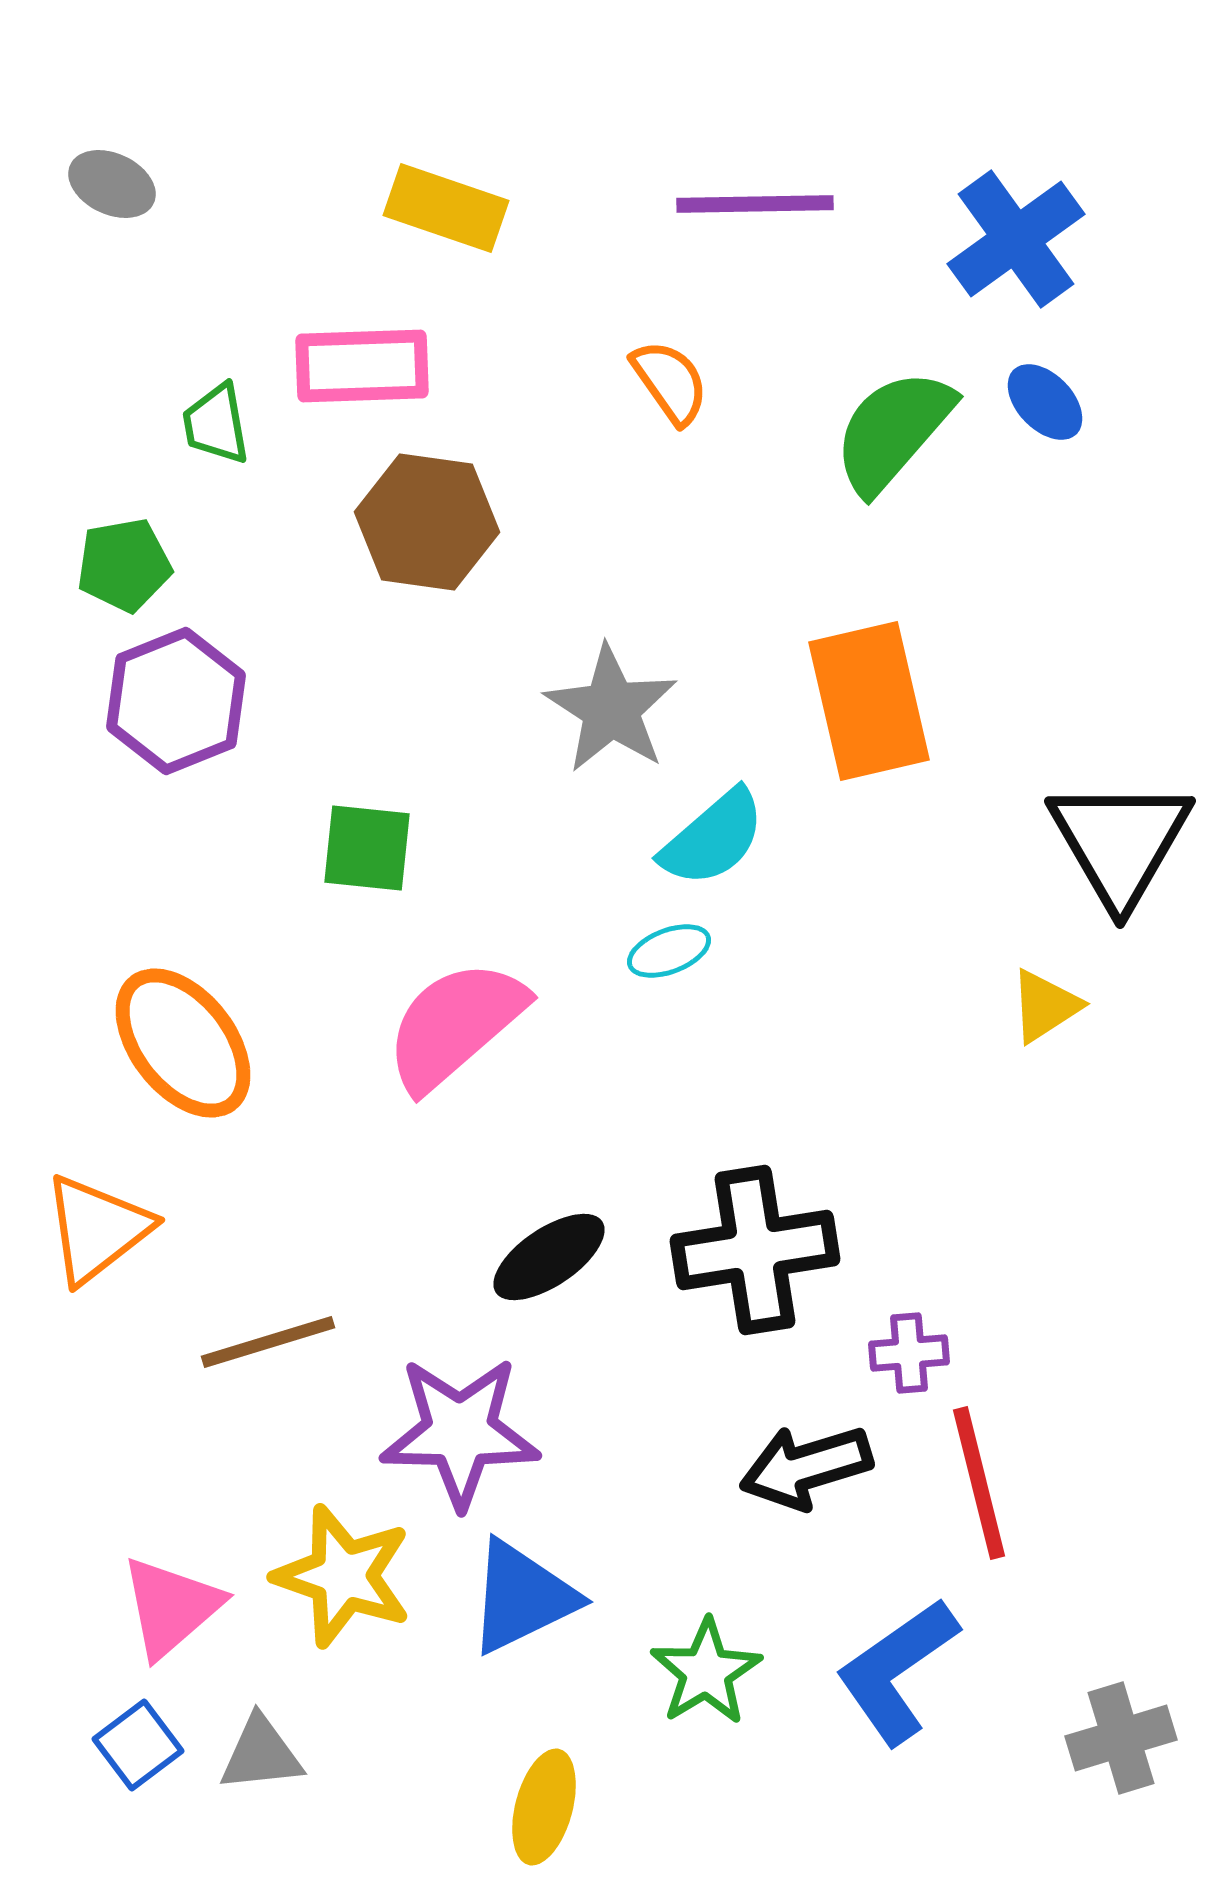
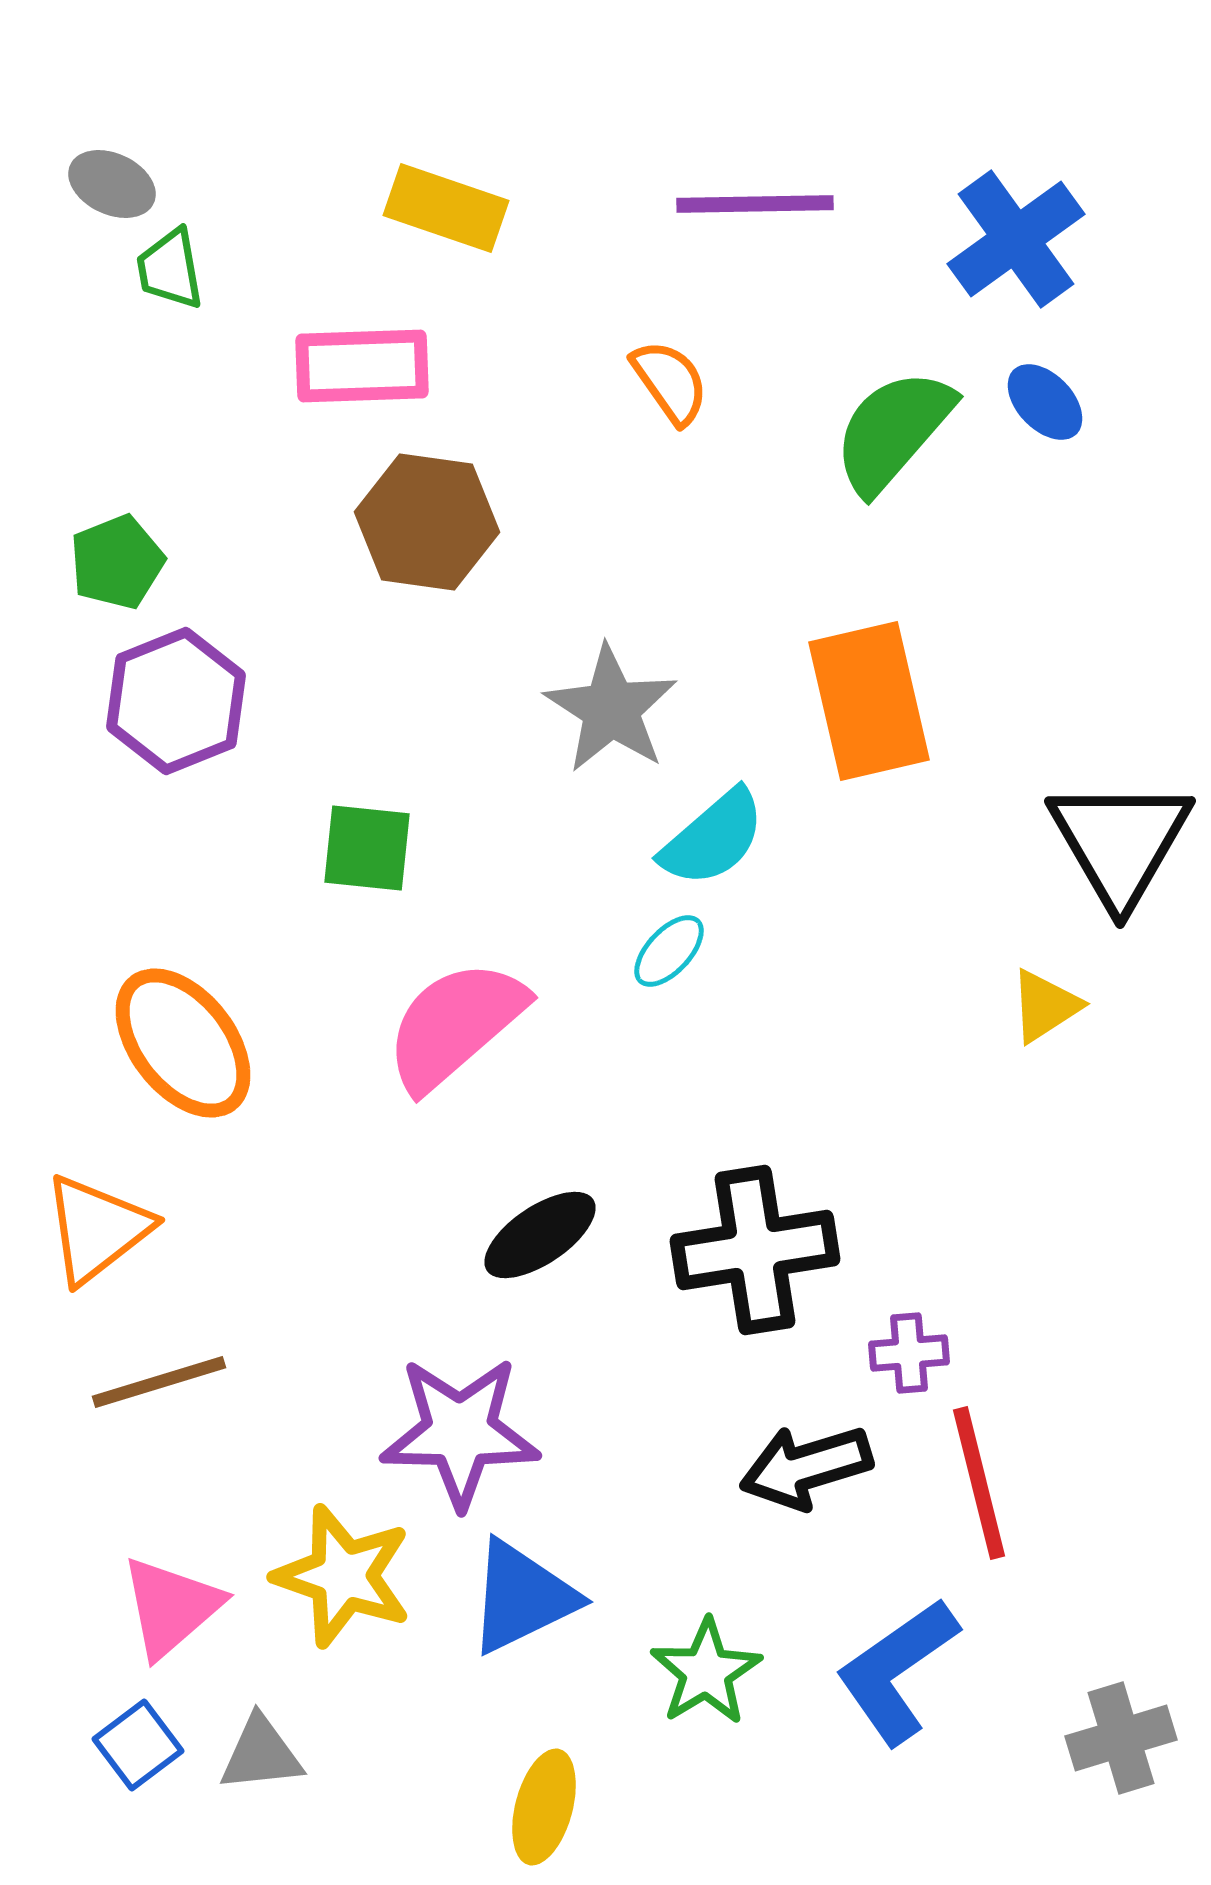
green trapezoid: moved 46 px left, 155 px up
green pentagon: moved 7 px left, 3 px up; rotated 12 degrees counterclockwise
cyan ellipse: rotated 26 degrees counterclockwise
black ellipse: moved 9 px left, 22 px up
brown line: moved 109 px left, 40 px down
